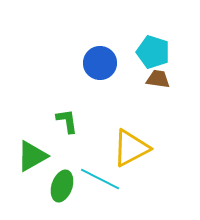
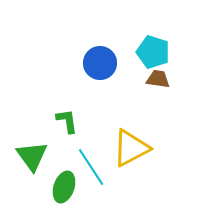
green triangle: rotated 36 degrees counterclockwise
cyan line: moved 9 px left, 12 px up; rotated 30 degrees clockwise
green ellipse: moved 2 px right, 1 px down
